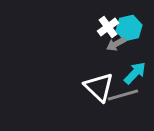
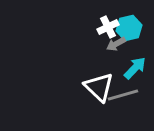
white cross: rotated 10 degrees clockwise
cyan arrow: moved 5 px up
